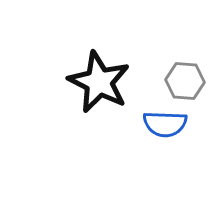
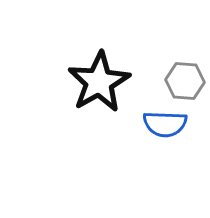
black star: rotated 16 degrees clockwise
